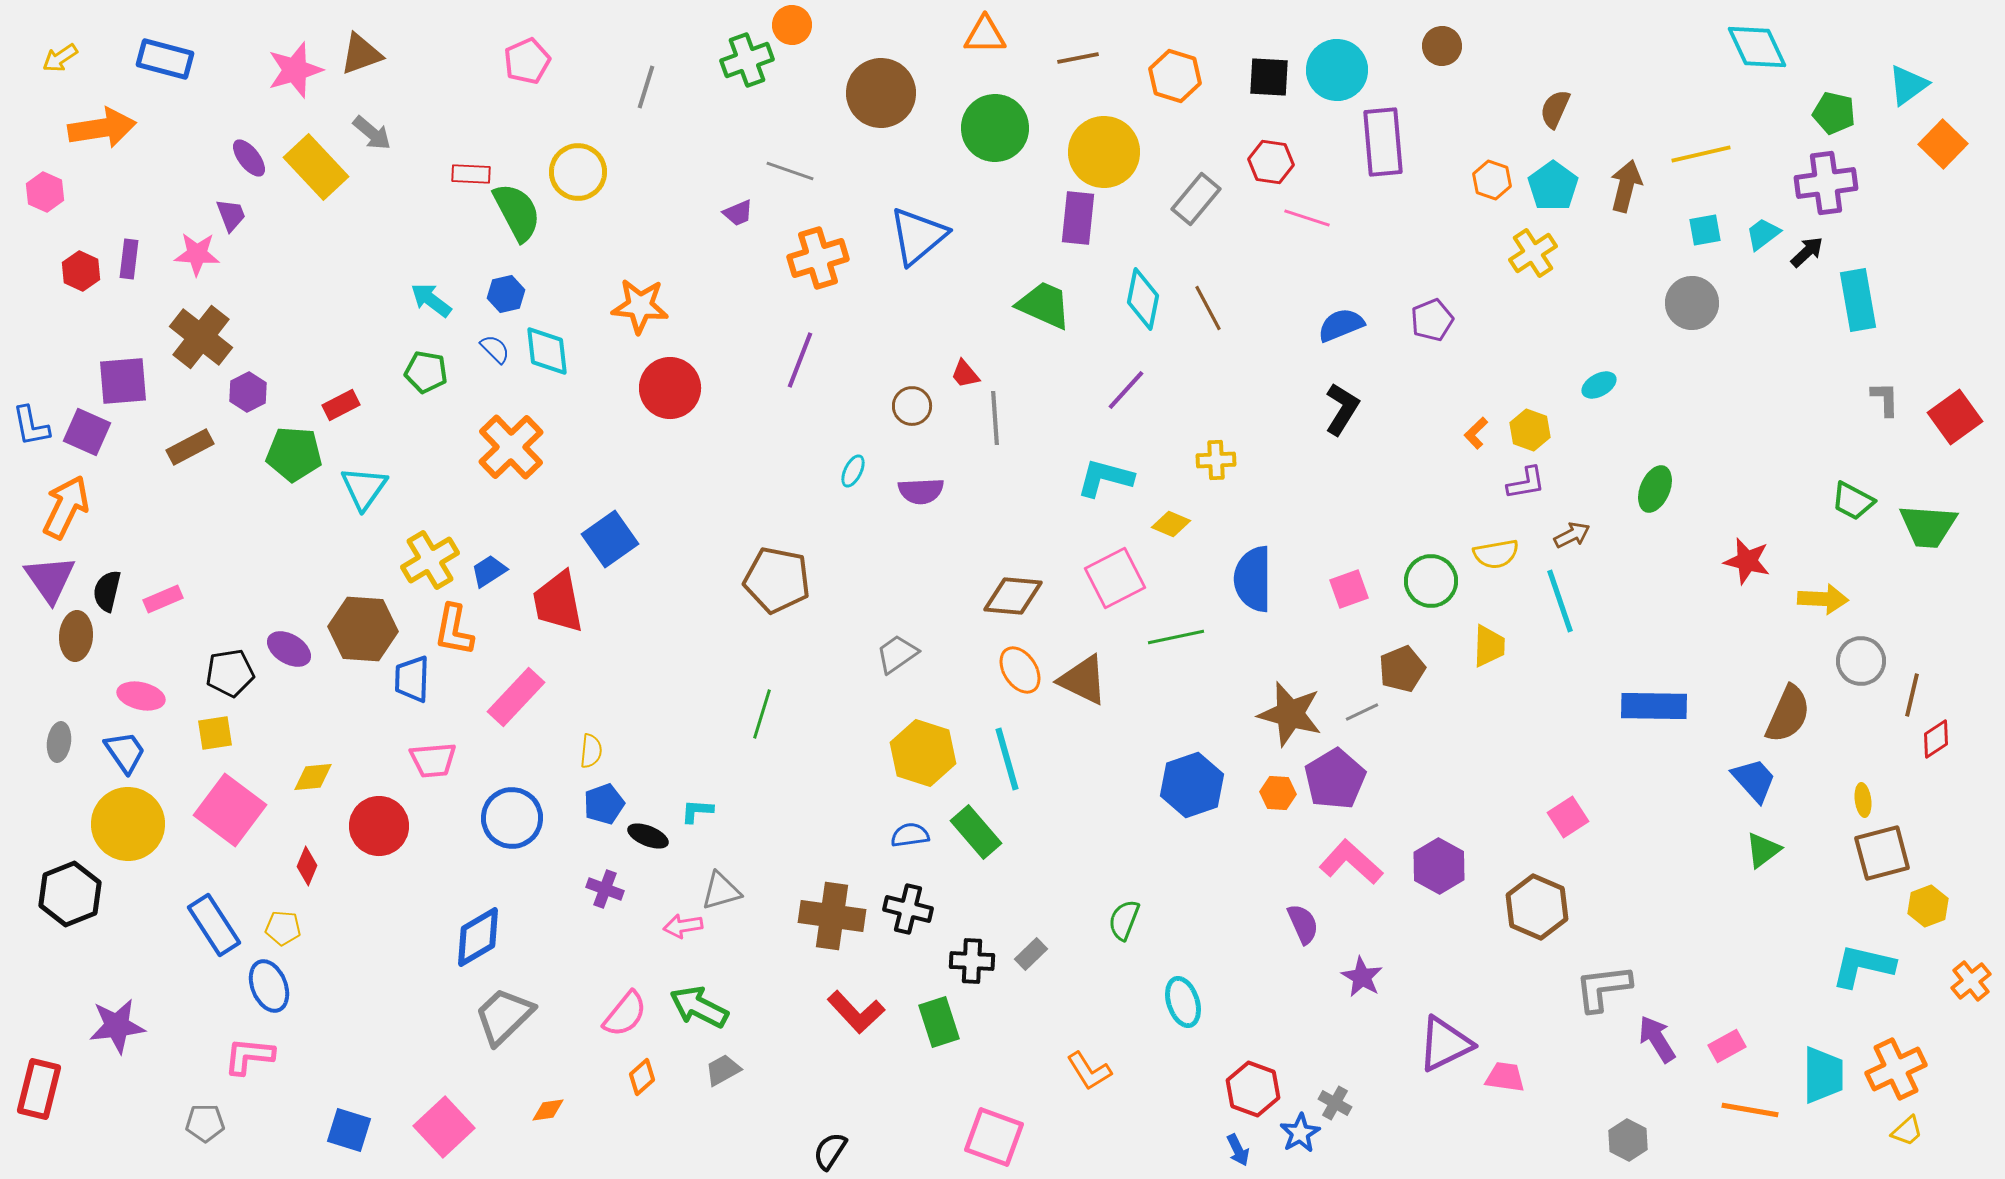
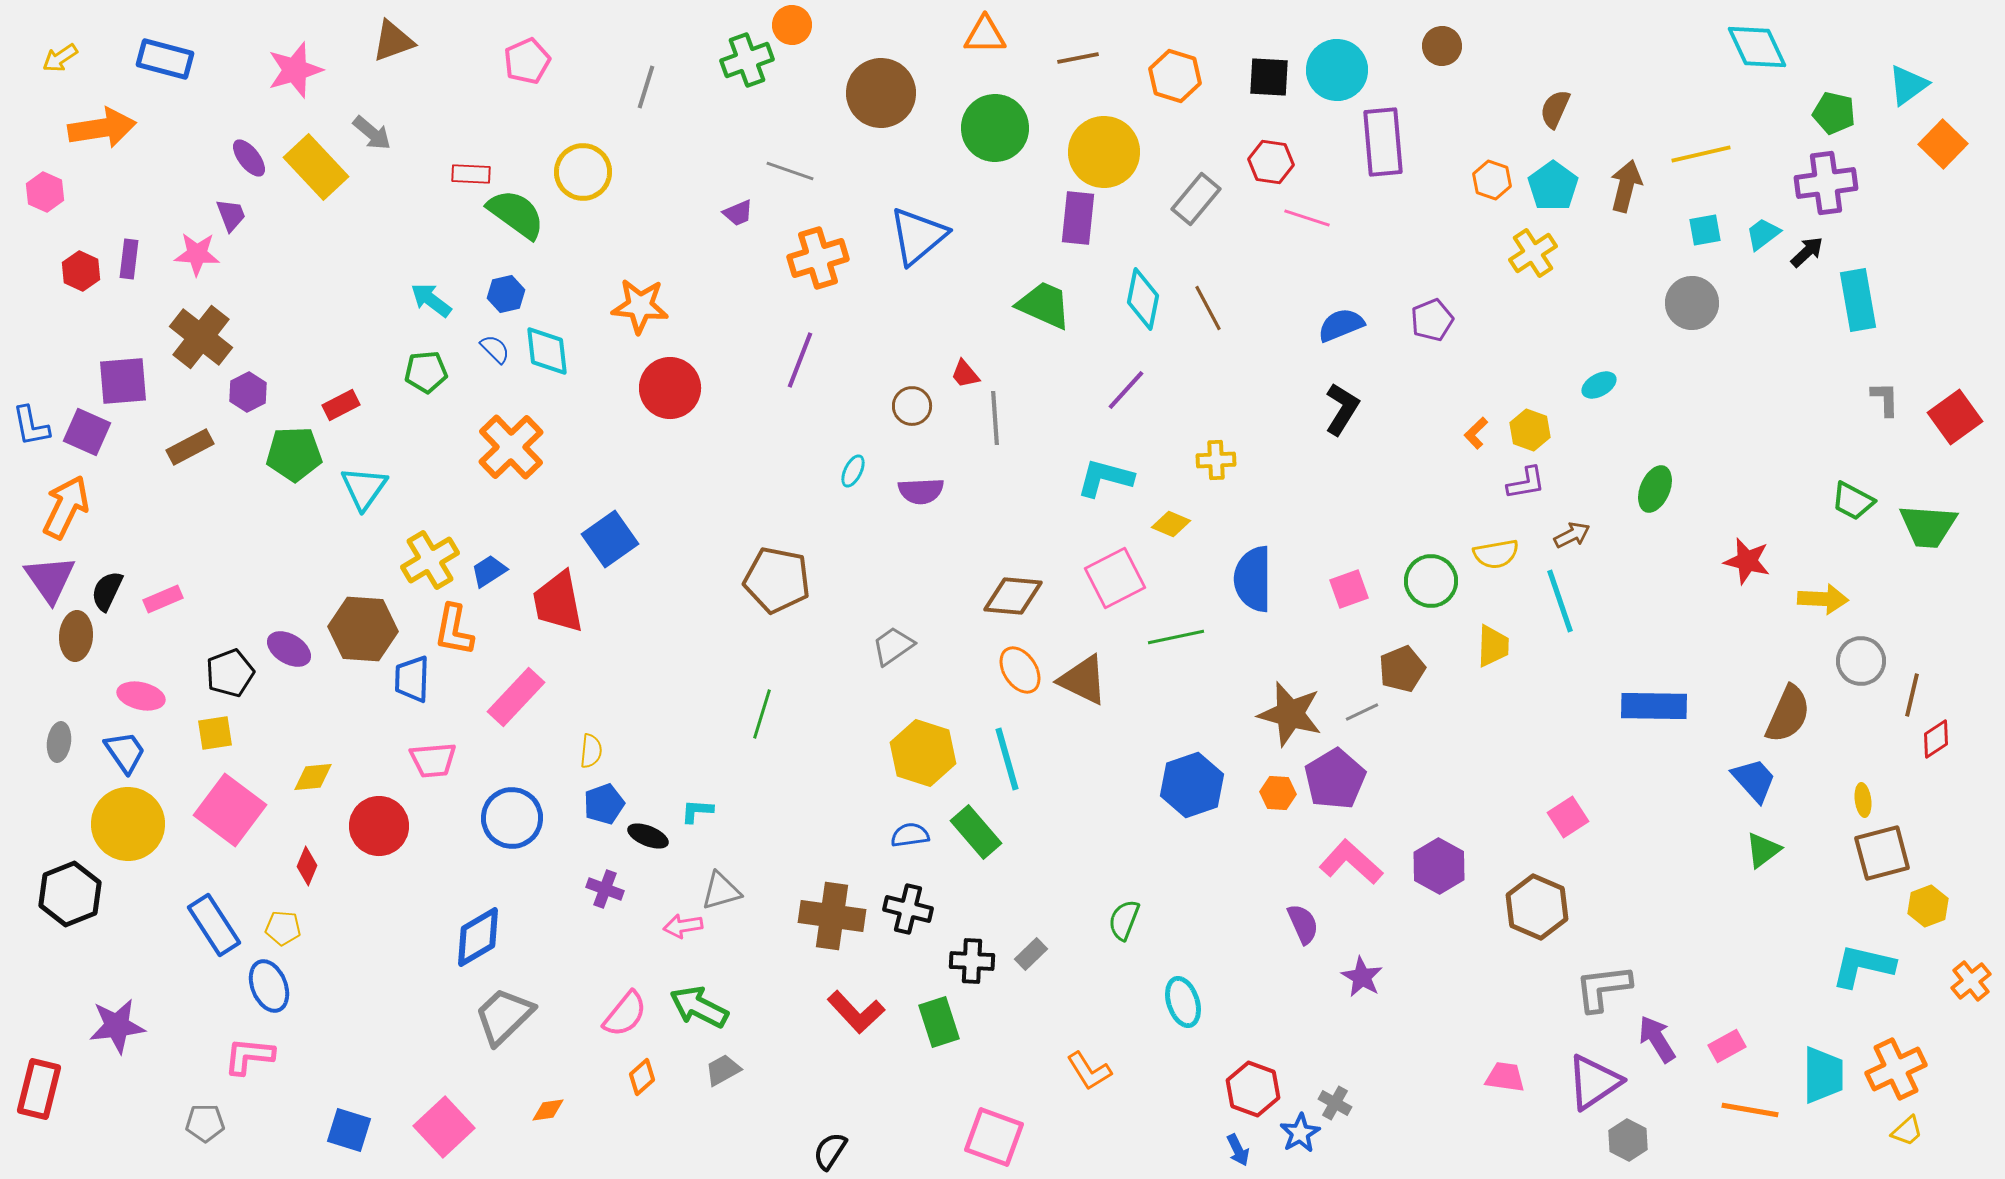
brown triangle at (361, 54): moved 32 px right, 13 px up
yellow circle at (578, 172): moved 5 px right
green semicircle at (517, 212): moved 1 px left, 2 px down; rotated 26 degrees counterclockwise
green pentagon at (426, 372): rotated 15 degrees counterclockwise
green pentagon at (294, 454): rotated 6 degrees counterclockwise
black semicircle at (107, 591): rotated 12 degrees clockwise
yellow trapezoid at (1489, 646): moved 4 px right
gray trapezoid at (897, 654): moved 4 px left, 8 px up
black pentagon at (230, 673): rotated 12 degrees counterclockwise
purple triangle at (1445, 1044): moved 149 px right, 38 px down; rotated 8 degrees counterclockwise
